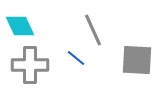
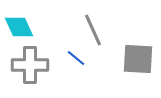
cyan diamond: moved 1 px left, 1 px down
gray square: moved 1 px right, 1 px up
